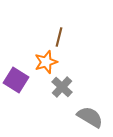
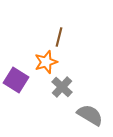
gray semicircle: moved 2 px up
